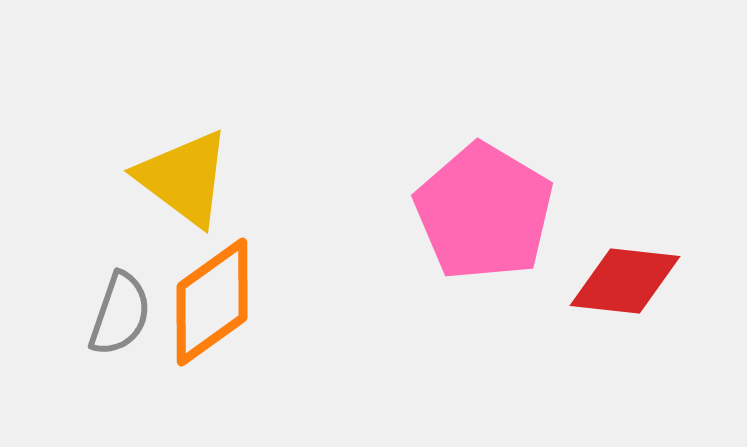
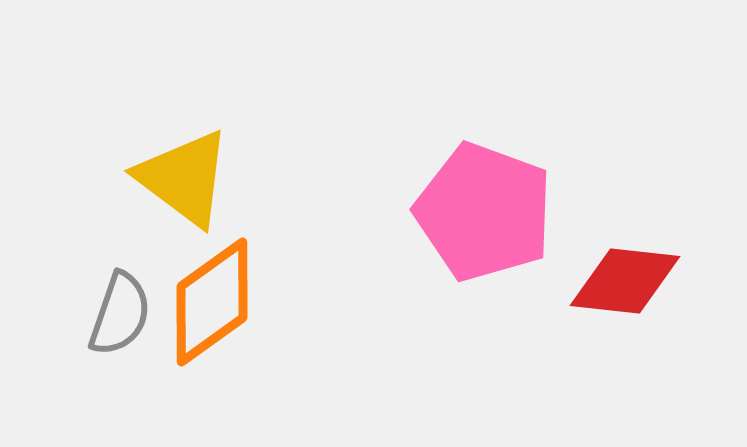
pink pentagon: rotated 11 degrees counterclockwise
